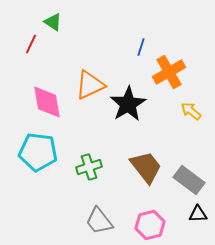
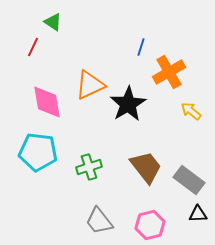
red line: moved 2 px right, 3 px down
